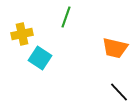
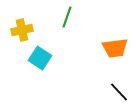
green line: moved 1 px right
yellow cross: moved 4 px up
orange trapezoid: rotated 20 degrees counterclockwise
